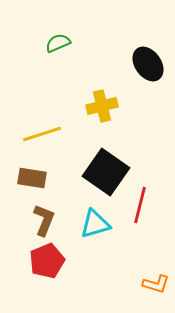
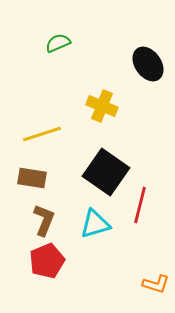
yellow cross: rotated 36 degrees clockwise
